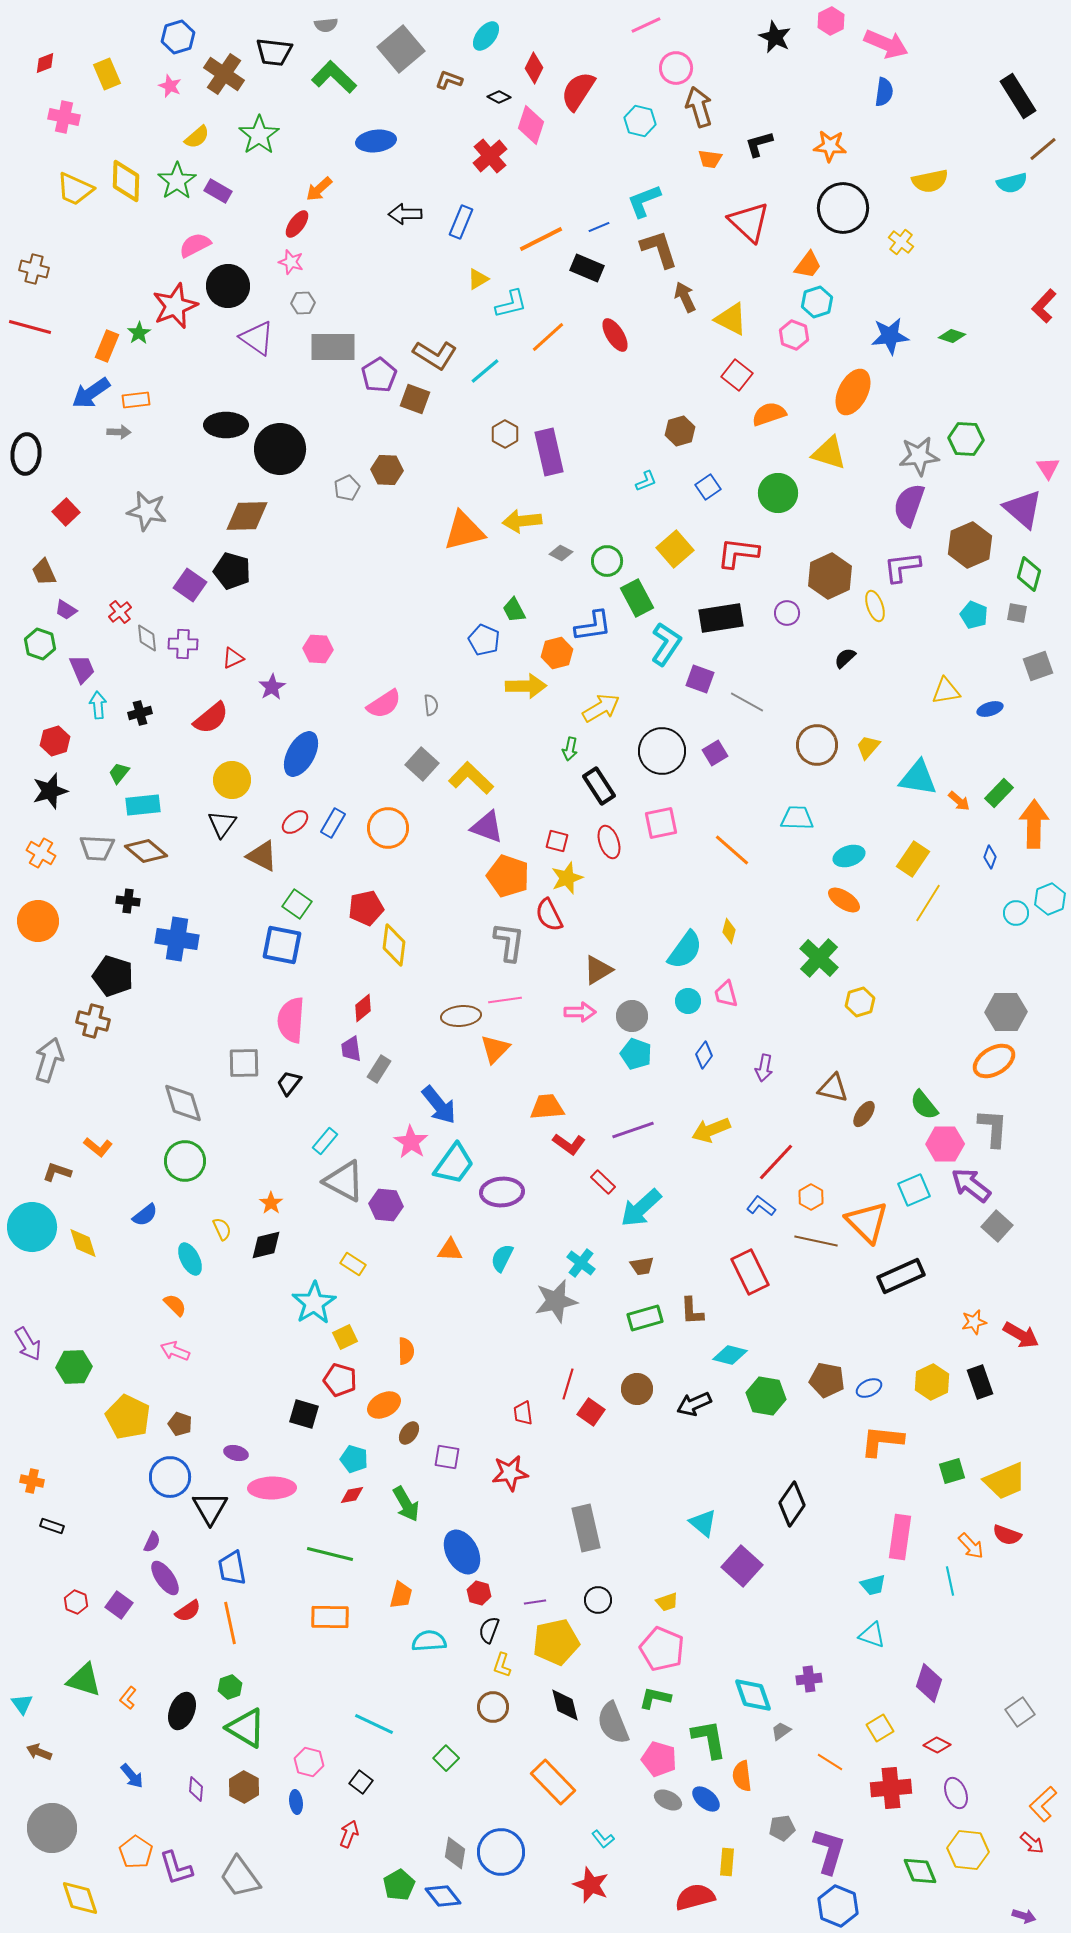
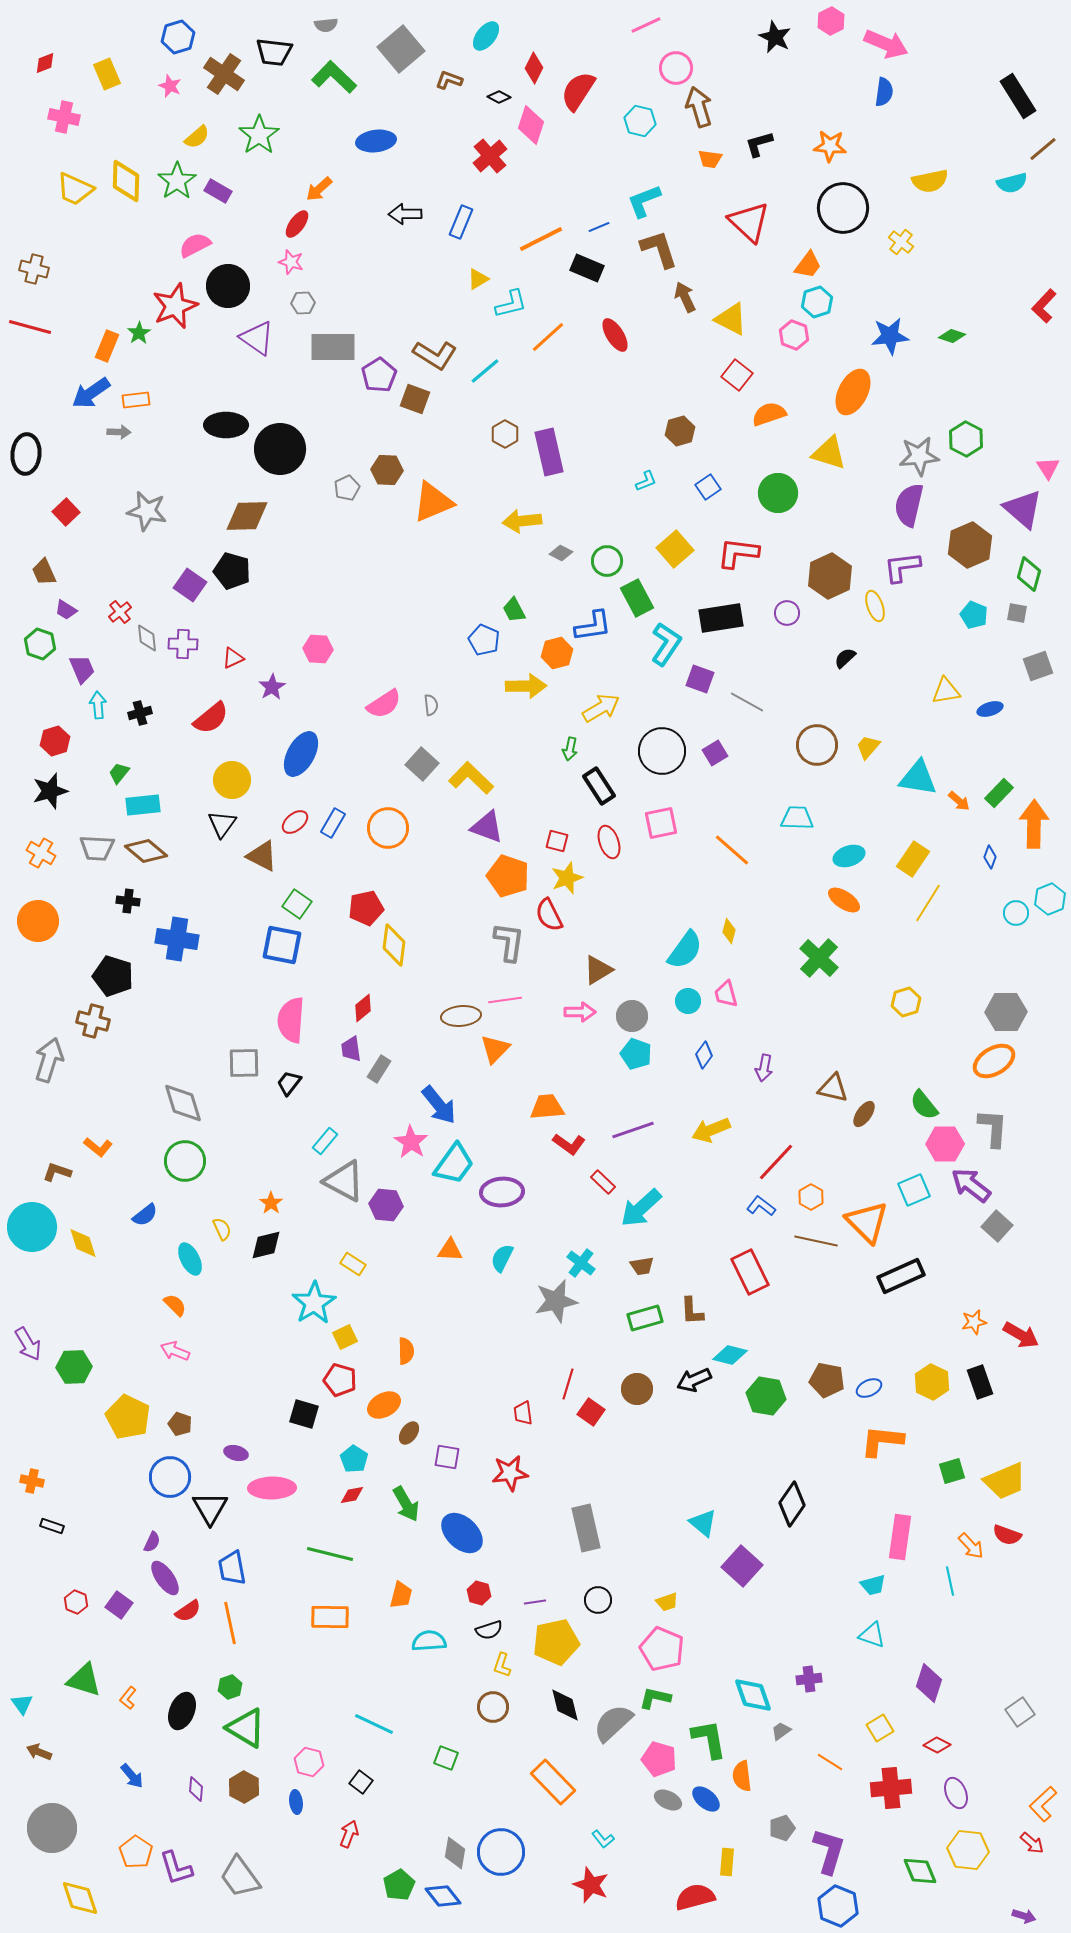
green hexagon at (966, 439): rotated 24 degrees clockwise
purple semicircle at (909, 505): rotated 6 degrees counterclockwise
orange triangle at (464, 531): moved 31 px left, 29 px up; rotated 9 degrees counterclockwise
yellow hexagon at (860, 1002): moved 46 px right
yellow hexagon at (932, 1382): rotated 8 degrees counterclockwise
black arrow at (694, 1404): moved 24 px up
cyan pentagon at (354, 1459): rotated 16 degrees clockwise
blue ellipse at (462, 1552): moved 19 px up; rotated 18 degrees counterclockwise
black semicircle at (489, 1630): rotated 128 degrees counterclockwise
gray semicircle at (613, 1723): rotated 69 degrees clockwise
green square at (446, 1758): rotated 25 degrees counterclockwise
gray pentagon at (782, 1828): rotated 10 degrees counterclockwise
